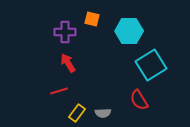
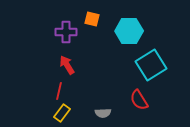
purple cross: moved 1 px right
red arrow: moved 1 px left, 2 px down
red line: rotated 60 degrees counterclockwise
yellow rectangle: moved 15 px left
